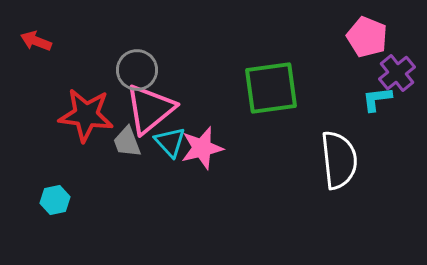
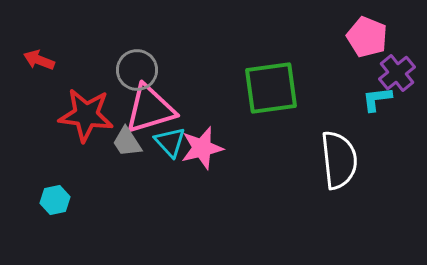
red arrow: moved 3 px right, 19 px down
pink triangle: rotated 22 degrees clockwise
gray trapezoid: rotated 12 degrees counterclockwise
